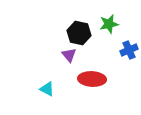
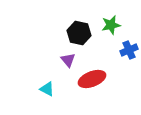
green star: moved 2 px right, 1 px down
purple triangle: moved 1 px left, 5 px down
red ellipse: rotated 24 degrees counterclockwise
